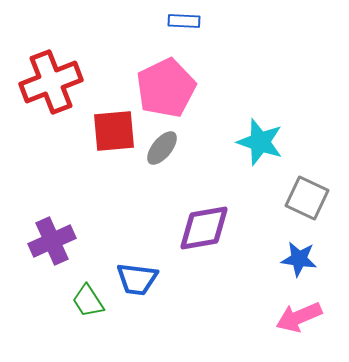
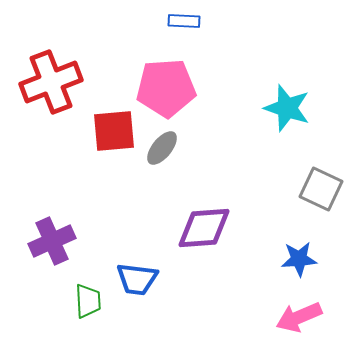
pink pentagon: rotated 22 degrees clockwise
cyan star: moved 27 px right, 34 px up
gray square: moved 14 px right, 9 px up
purple diamond: rotated 6 degrees clockwise
blue star: rotated 12 degrees counterclockwise
green trapezoid: rotated 150 degrees counterclockwise
